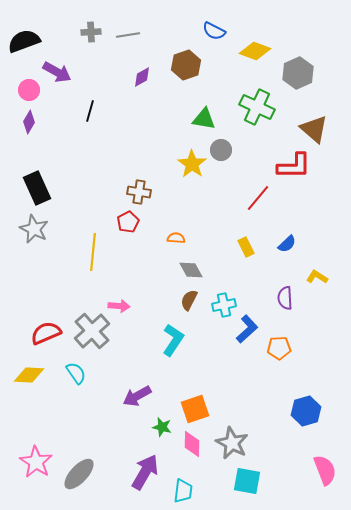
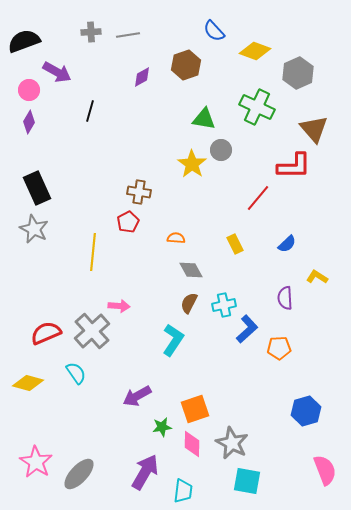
blue semicircle at (214, 31): rotated 20 degrees clockwise
brown triangle at (314, 129): rotated 8 degrees clockwise
yellow rectangle at (246, 247): moved 11 px left, 3 px up
brown semicircle at (189, 300): moved 3 px down
yellow diamond at (29, 375): moved 1 px left, 8 px down; rotated 12 degrees clockwise
green star at (162, 427): rotated 24 degrees counterclockwise
